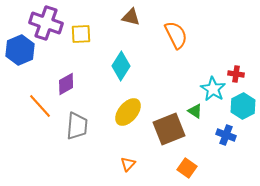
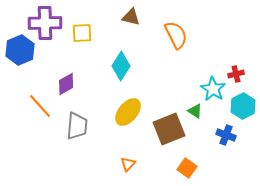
purple cross: moved 1 px left; rotated 20 degrees counterclockwise
yellow square: moved 1 px right, 1 px up
red cross: rotated 21 degrees counterclockwise
